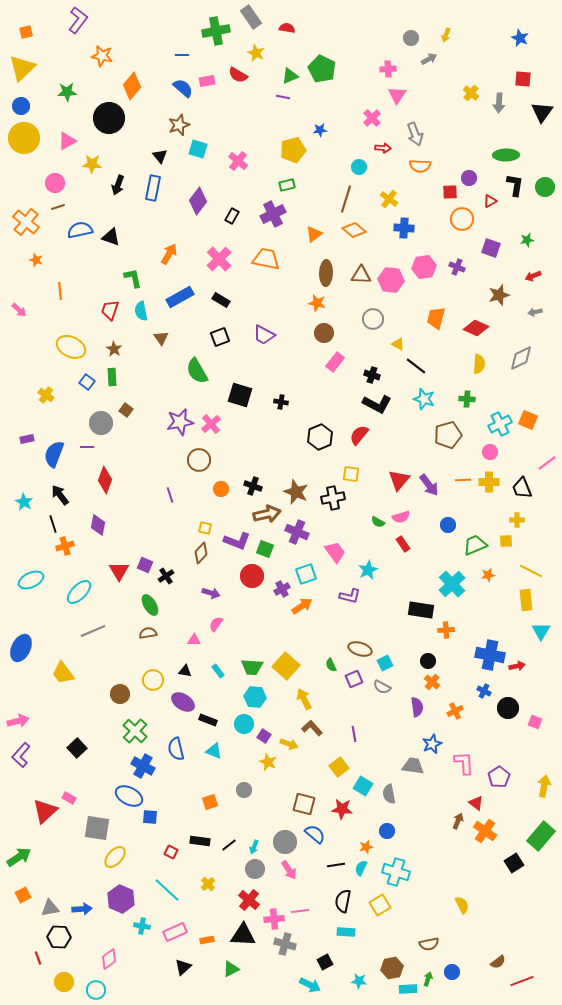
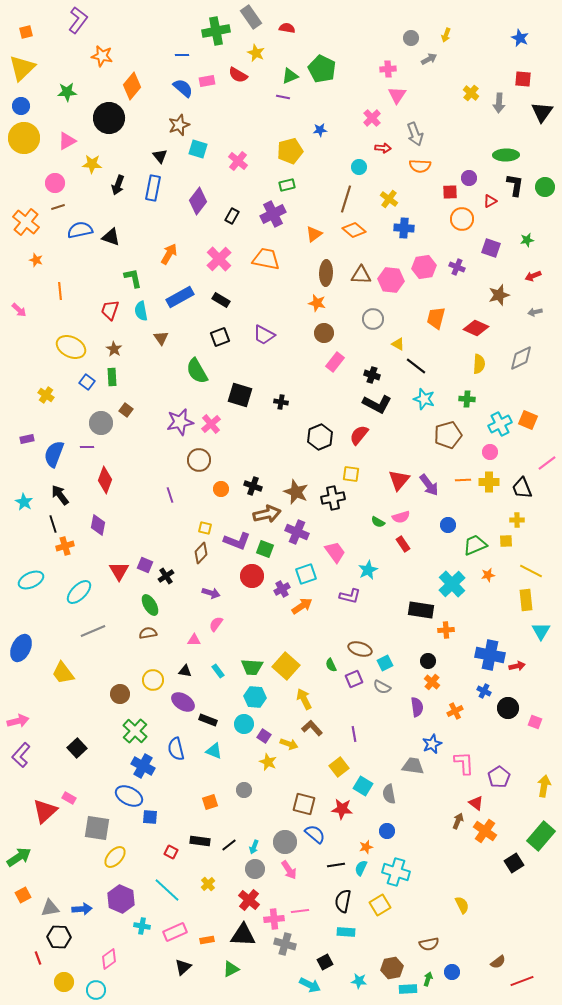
yellow pentagon at (293, 150): moved 3 px left, 1 px down
